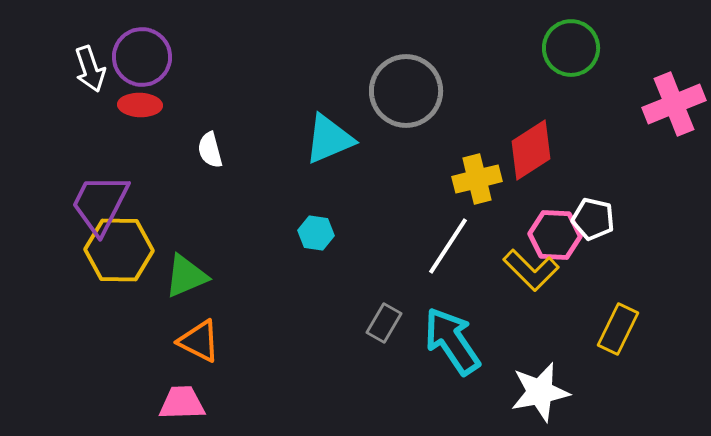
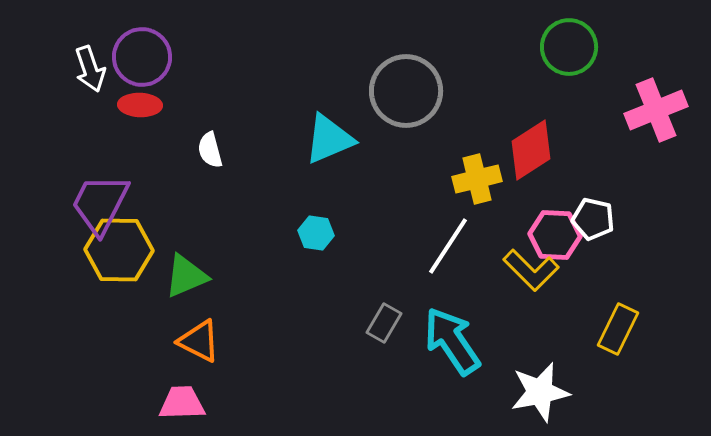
green circle: moved 2 px left, 1 px up
pink cross: moved 18 px left, 6 px down
